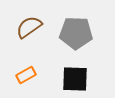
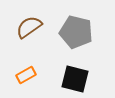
gray pentagon: moved 1 px up; rotated 12 degrees clockwise
black square: rotated 12 degrees clockwise
